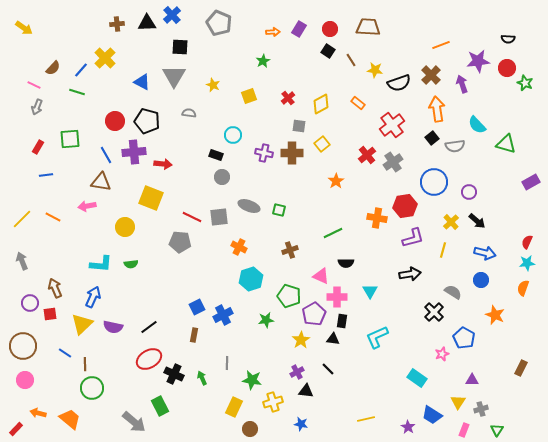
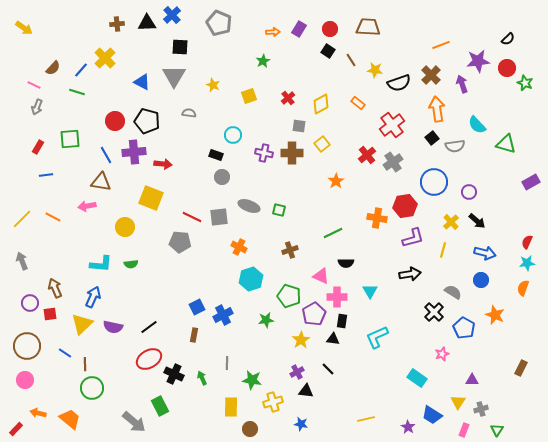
black semicircle at (508, 39): rotated 48 degrees counterclockwise
blue pentagon at (464, 338): moved 10 px up
brown circle at (23, 346): moved 4 px right
yellow rectangle at (234, 407): moved 3 px left; rotated 24 degrees counterclockwise
